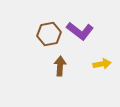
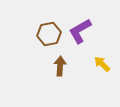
purple L-shape: rotated 112 degrees clockwise
yellow arrow: rotated 126 degrees counterclockwise
